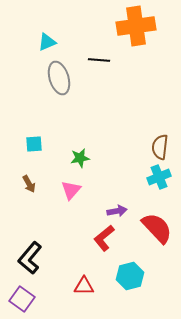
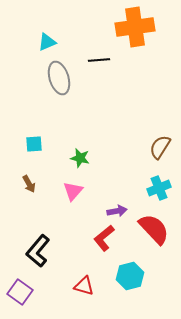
orange cross: moved 1 px left, 1 px down
black line: rotated 10 degrees counterclockwise
brown semicircle: rotated 25 degrees clockwise
green star: rotated 24 degrees clockwise
cyan cross: moved 11 px down
pink triangle: moved 2 px right, 1 px down
red semicircle: moved 3 px left, 1 px down
black L-shape: moved 8 px right, 7 px up
red triangle: rotated 15 degrees clockwise
purple square: moved 2 px left, 7 px up
